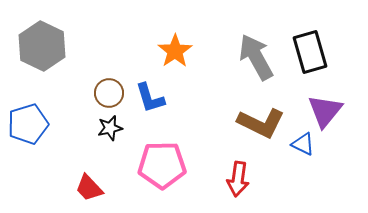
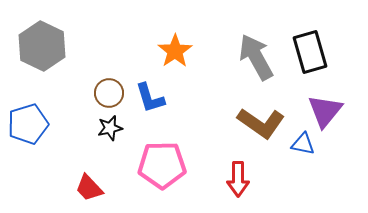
brown L-shape: rotated 9 degrees clockwise
blue triangle: rotated 15 degrees counterclockwise
red arrow: rotated 8 degrees counterclockwise
